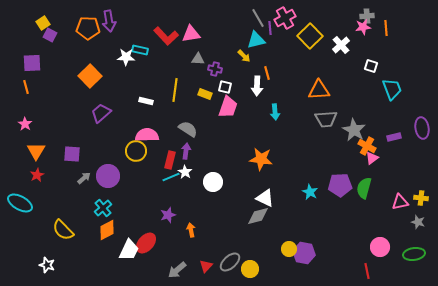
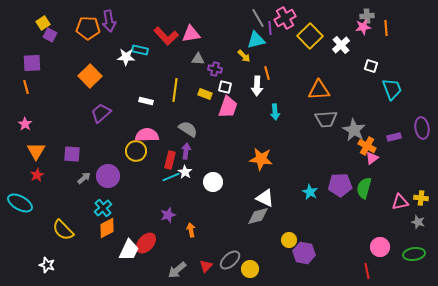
orange diamond at (107, 230): moved 2 px up
yellow circle at (289, 249): moved 9 px up
gray ellipse at (230, 262): moved 2 px up
